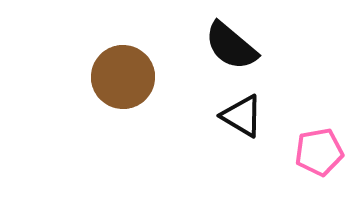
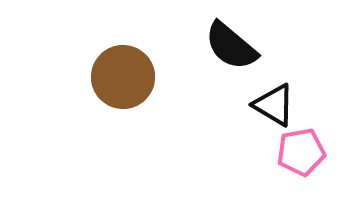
black triangle: moved 32 px right, 11 px up
pink pentagon: moved 18 px left
